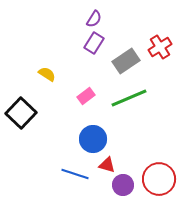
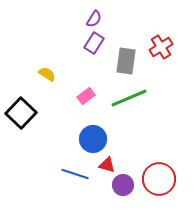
red cross: moved 1 px right
gray rectangle: rotated 48 degrees counterclockwise
